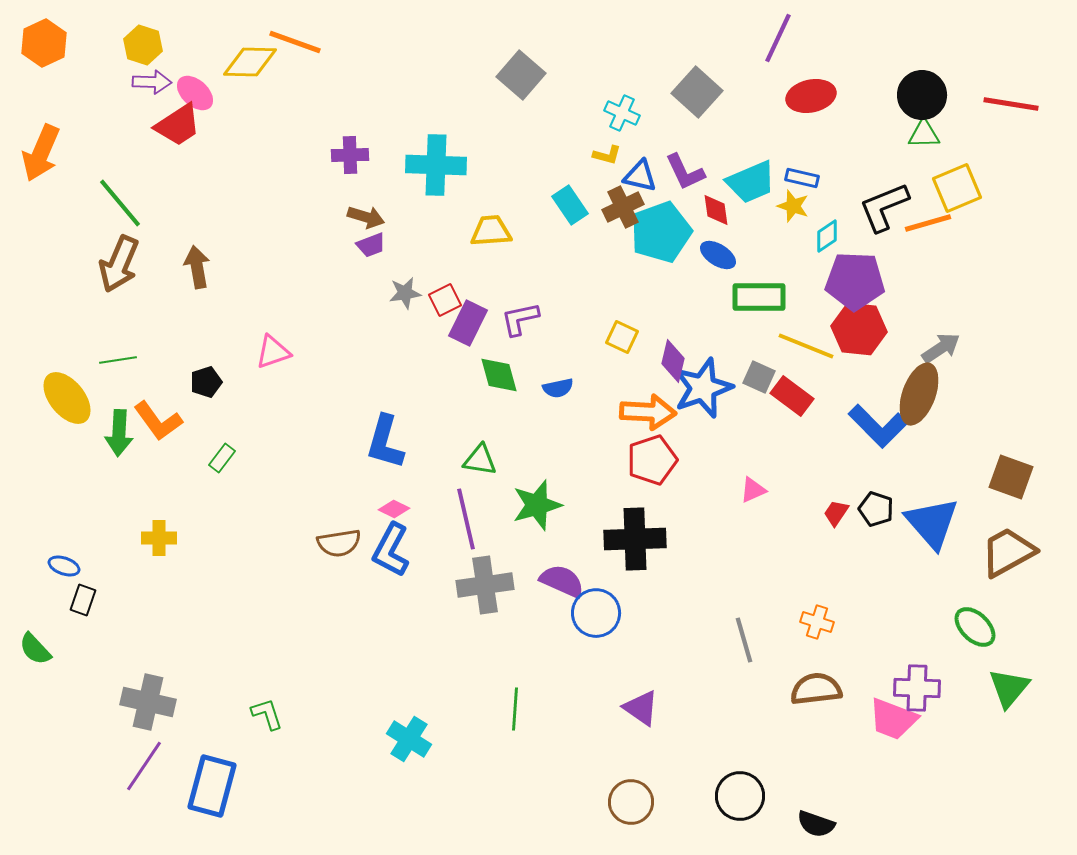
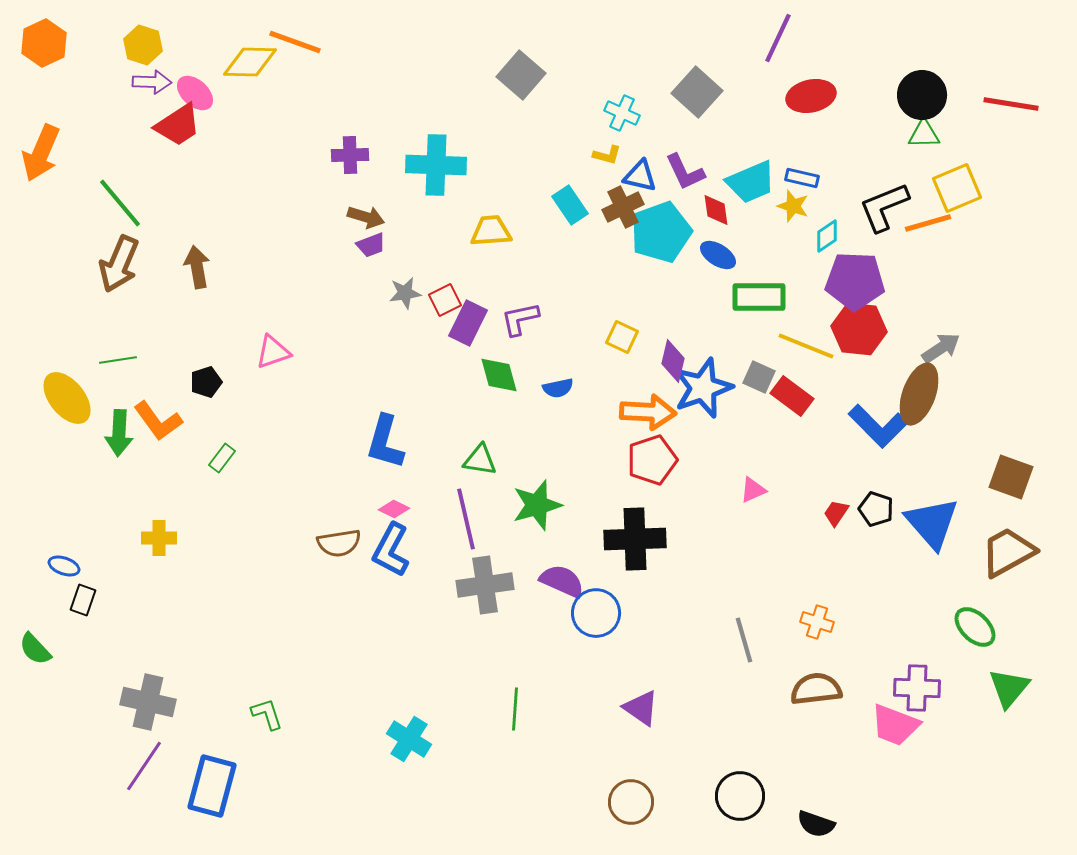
pink trapezoid at (893, 719): moved 2 px right, 6 px down
